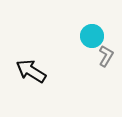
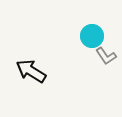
gray L-shape: rotated 115 degrees clockwise
